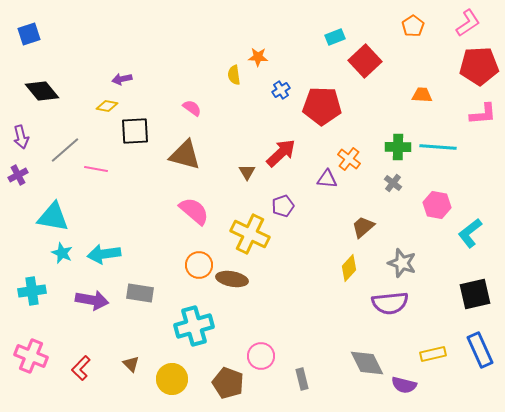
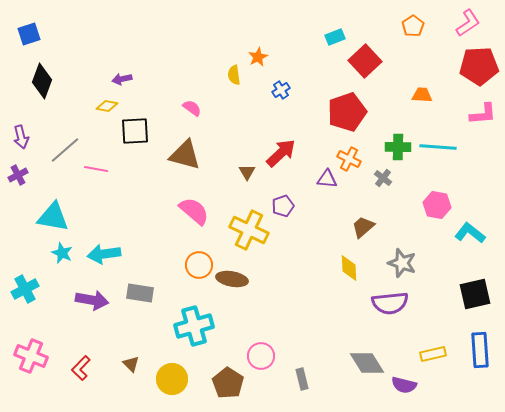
orange star at (258, 57): rotated 30 degrees counterclockwise
black diamond at (42, 91): moved 10 px up; rotated 60 degrees clockwise
red pentagon at (322, 106): moved 25 px right, 6 px down; rotated 21 degrees counterclockwise
orange cross at (349, 159): rotated 10 degrees counterclockwise
gray cross at (393, 183): moved 10 px left, 5 px up
cyan L-shape at (470, 233): rotated 76 degrees clockwise
yellow cross at (250, 234): moved 1 px left, 4 px up
yellow diamond at (349, 268): rotated 44 degrees counterclockwise
cyan cross at (32, 291): moved 7 px left, 2 px up; rotated 20 degrees counterclockwise
blue rectangle at (480, 350): rotated 20 degrees clockwise
gray diamond at (367, 363): rotated 6 degrees counterclockwise
brown pentagon at (228, 383): rotated 12 degrees clockwise
